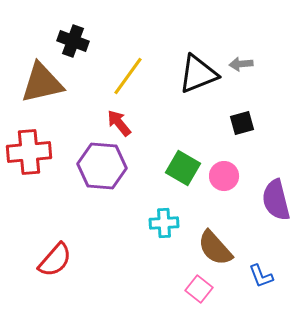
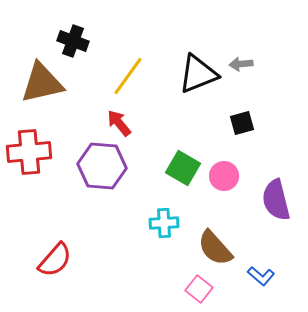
blue L-shape: rotated 28 degrees counterclockwise
